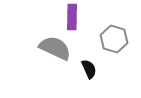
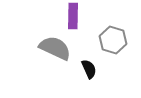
purple rectangle: moved 1 px right, 1 px up
gray hexagon: moved 1 px left, 1 px down
